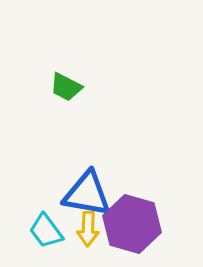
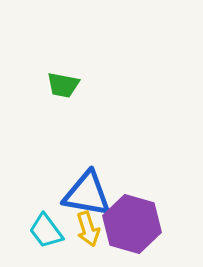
green trapezoid: moved 3 px left, 2 px up; rotated 16 degrees counterclockwise
yellow arrow: rotated 20 degrees counterclockwise
